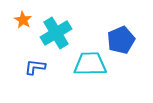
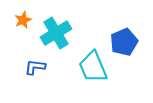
orange star: rotated 18 degrees clockwise
blue pentagon: moved 3 px right, 2 px down
cyan trapezoid: moved 3 px right, 3 px down; rotated 112 degrees counterclockwise
